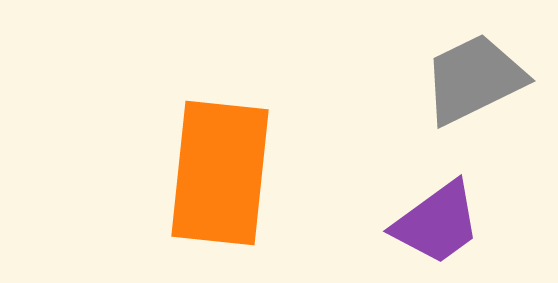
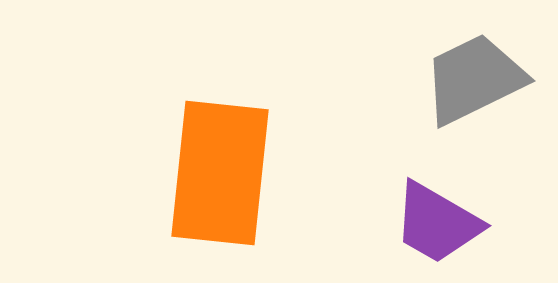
purple trapezoid: rotated 66 degrees clockwise
